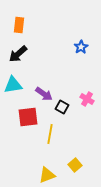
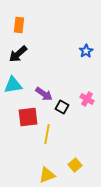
blue star: moved 5 px right, 4 px down
yellow line: moved 3 px left
